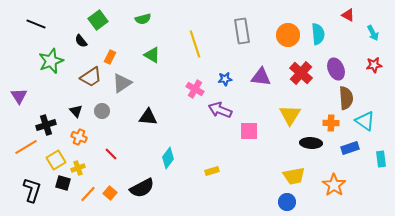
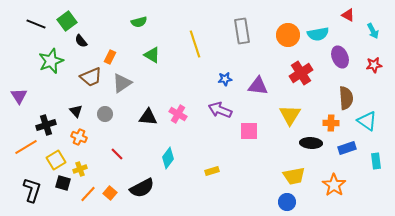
green semicircle at (143, 19): moved 4 px left, 3 px down
green square at (98, 20): moved 31 px left, 1 px down
cyan arrow at (373, 33): moved 2 px up
cyan semicircle at (318, 34): rotated 85 degrees clockwise
purple ellipse at (336, 69): moved 4 px right, 12 px up
red cross at (301, 73): rotated 15 degrees clockwise
brown trapezoid at (91, 77): rotated 10 degrees clockwise
purple triangle at (261, 77): moved 3 px left, 9 px down
pink cross at (195, 89): moved 17 px left, 25 px down
gray circle at (102, 111): moved 3 px right, 3 px down
cyan triangle at (365, 121): moved 2 px right
blue rectangle at (350, 148): moved 3 px left
red line at (111, 154): moved 6 px right
cyan rectangle at (381, 159): moved 5 px left, 2 px down
yellow cross at (78, 168): moved 2 px right, 1 px down
